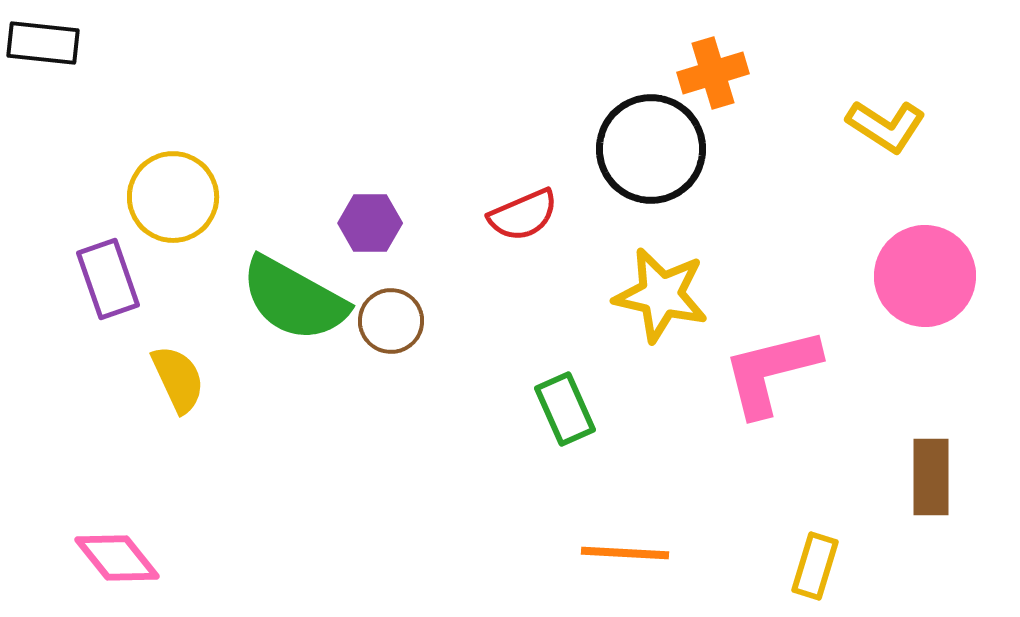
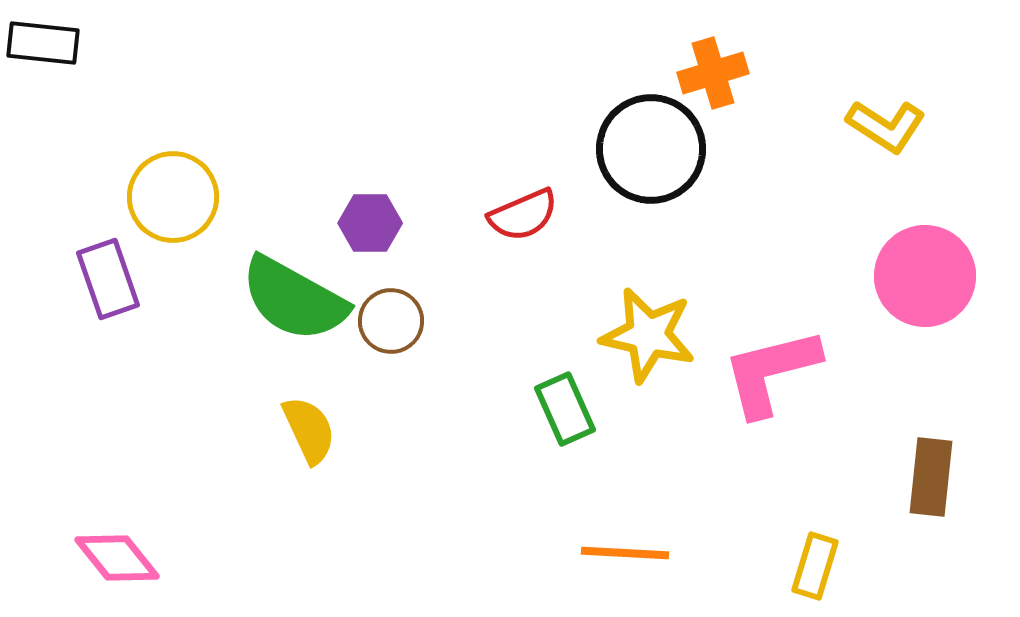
yellow star: moved 13 px left, 40 px down
yellow semicircle: moved 131 px right, 51 px down
brown rectangle: rotated 6 degrees clockwise
